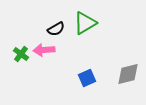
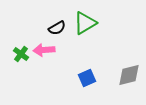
black semicircle: moved 1 px right, 1 px up
gray diamond: moved 1 px right, 1 px down
